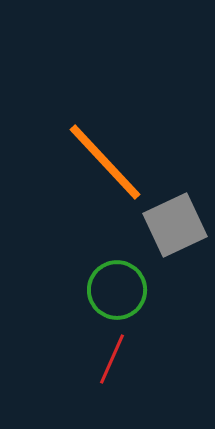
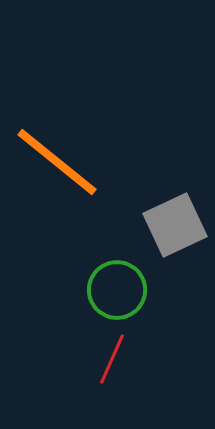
orange line: moved 48 px left; rotated 8 degrees counterclockwise
